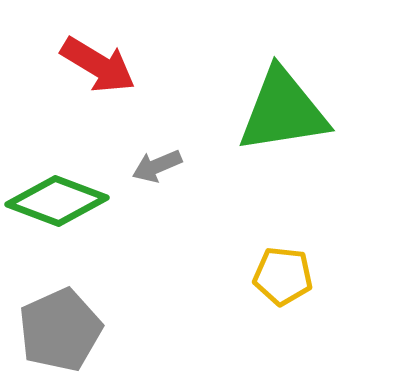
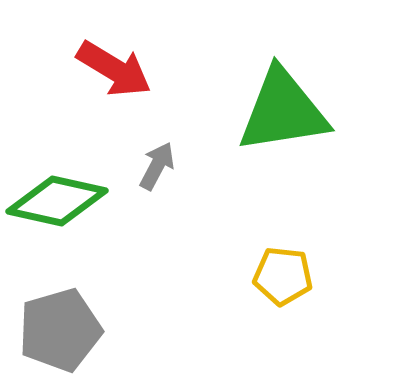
red arrow: moved 16 px right, 4 px down
gray arrow: rotated 141 degrees clockwise
green diamond: rotated 8 degrees counterclockwise
gray pentagon: rotated 8 degrees clockwise
